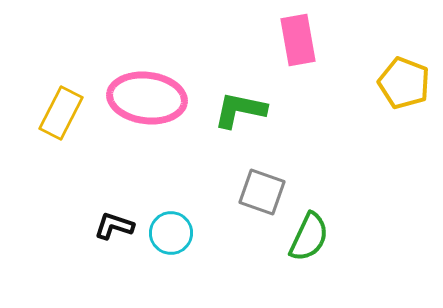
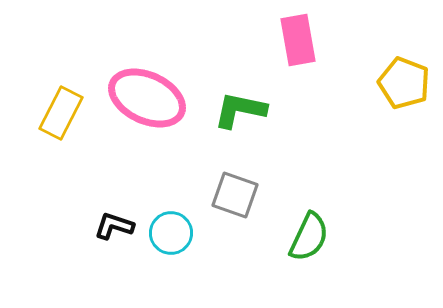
pink ellipse: rotated 18 degrees clockwise
gray square: moved 27 px left, 3 px down
